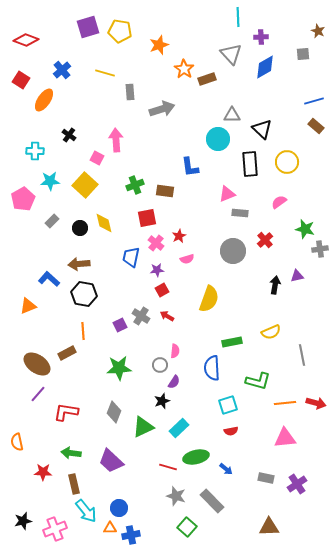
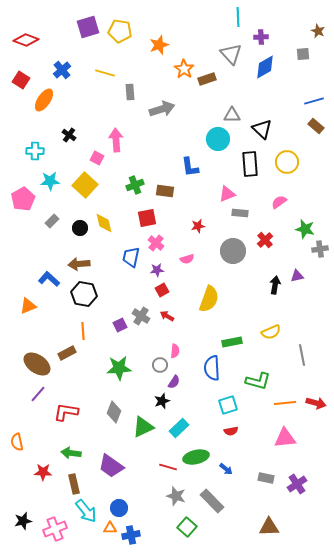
red star at (179, 236): moved 19 px right, 10 px up; rotated 16 degrees clockwise
purple trapezoid at (111, 461): moved 5 px down; rotated 8 degrees counterclockwise
